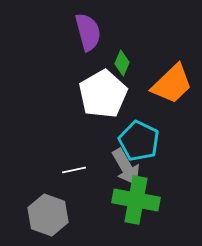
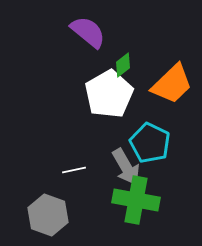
purple semicircle: rotated 36 degrees counterclockwise
green diamond: moved 1 px right, 2 px down; rotated 30 degrees clockwise
white pentagon: moved 6 px right
cyan pentagon: moved 11 px right, 2 px down
